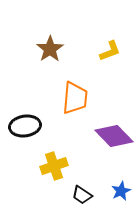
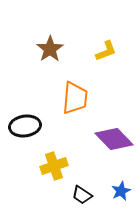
yellow L-shape: moved 4 px left
purple diamond: moved 3 px down
